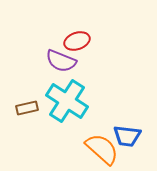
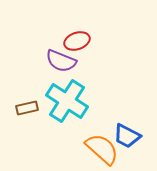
blue trapezoid: rotated 20 degrees clockwise
